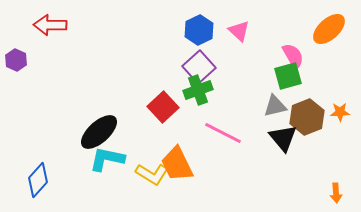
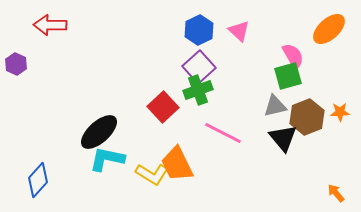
purple hexagon: moved 4 px down
orange arrow: rotated 144 degrees clockwise
